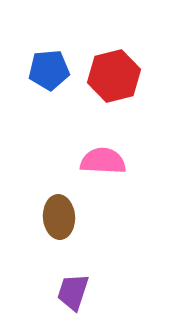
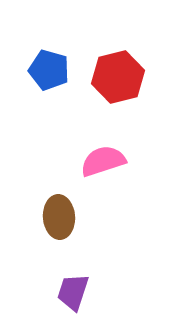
blue pentagon: rotated 21 degrees clockwise
red hexagon: moved 4 px right, 1 px down
pink semicircle: rotated 21 degrees counterclockwise
